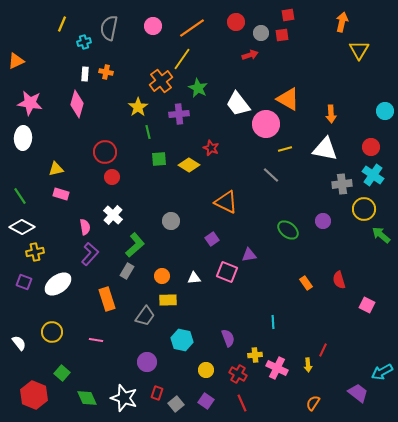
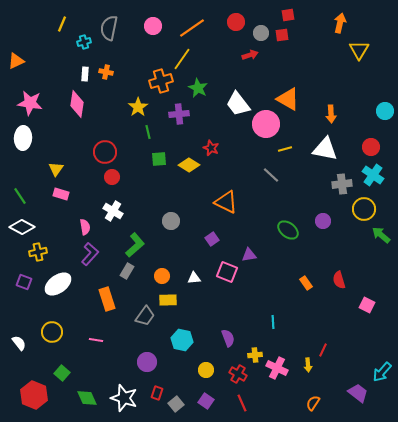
orange arrow at (342, 22): moved 2 px left, 1 px down
orange cross at (161, 81): rotated 20 degrees clockwise
pink diamond at (77, 104): rotated 8 degrees counterclockwise
yellow triangle at (56, 169): rotated 42 degrees counterclockwise
white cross at (113, 215): moved 4 px up; rotated 12 degrees counterclockwise
yellow cross at (35, 252): moved 3 px right
cyan arrow at (382, 372): rotated 20 degrees counterclockwise
